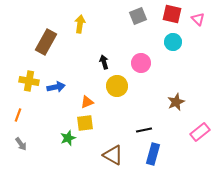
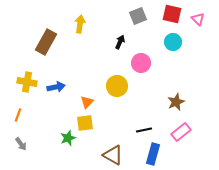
black arrow: moved 16 px right, 20 px up; rotated 40 degrees clockwise
yellow cross: moved 2 px left, 1 px down
orange triangle: rotated 24 degrees counterclockwise
pink rectangle: moved 19 px left
